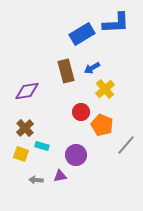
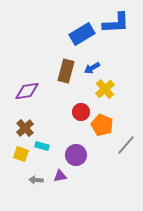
brown rectangle: rotated 30 degrees clockwise
